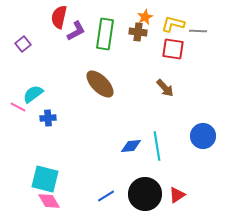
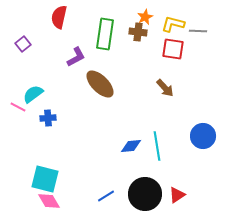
purple L-shape: moved 26 px down
